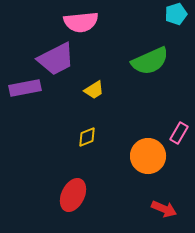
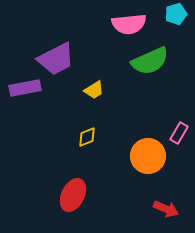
pink semicircle: moved 48 px right, 2 px down
red arrow: moved 2 px right
